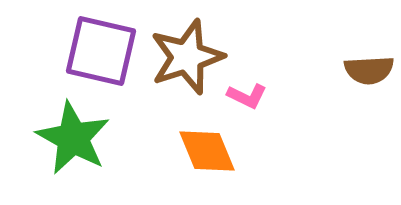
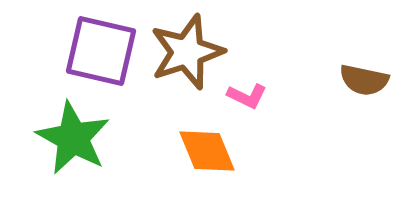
brown star: moved 5 px up
brown semicircle: moved 5 px left, 10 px down; rotated 15 degrees clockwise
